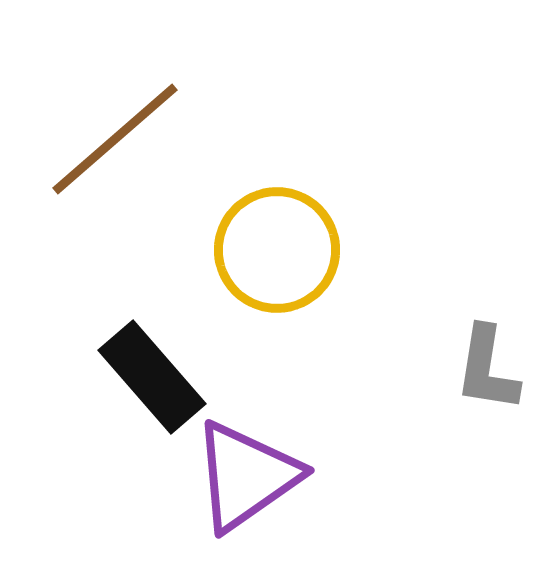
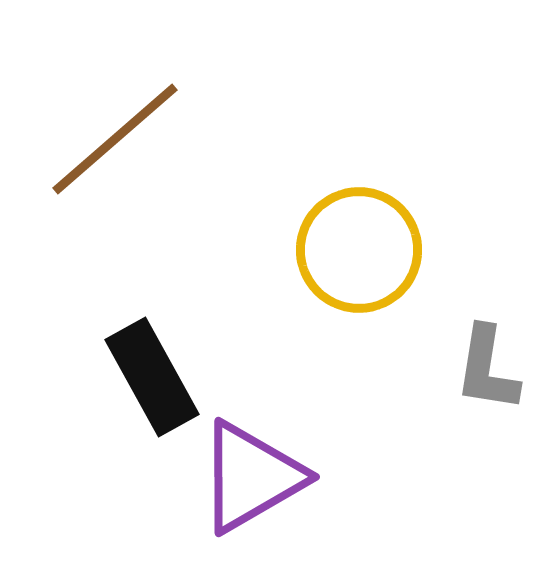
yellow circle: moved 82 px right
black rectangle: rotated 12 degrees clockwise
purple triangle: moved 5 px right, 1 px down; rotated 5 degrees clockwise
